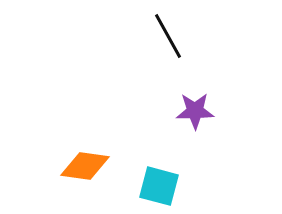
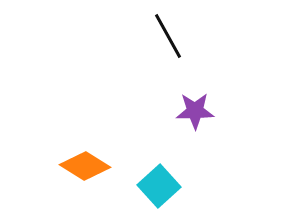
orange diamond: rotated 24 degrees clockwise
cyan square: rotated 33 degrees clockwise
